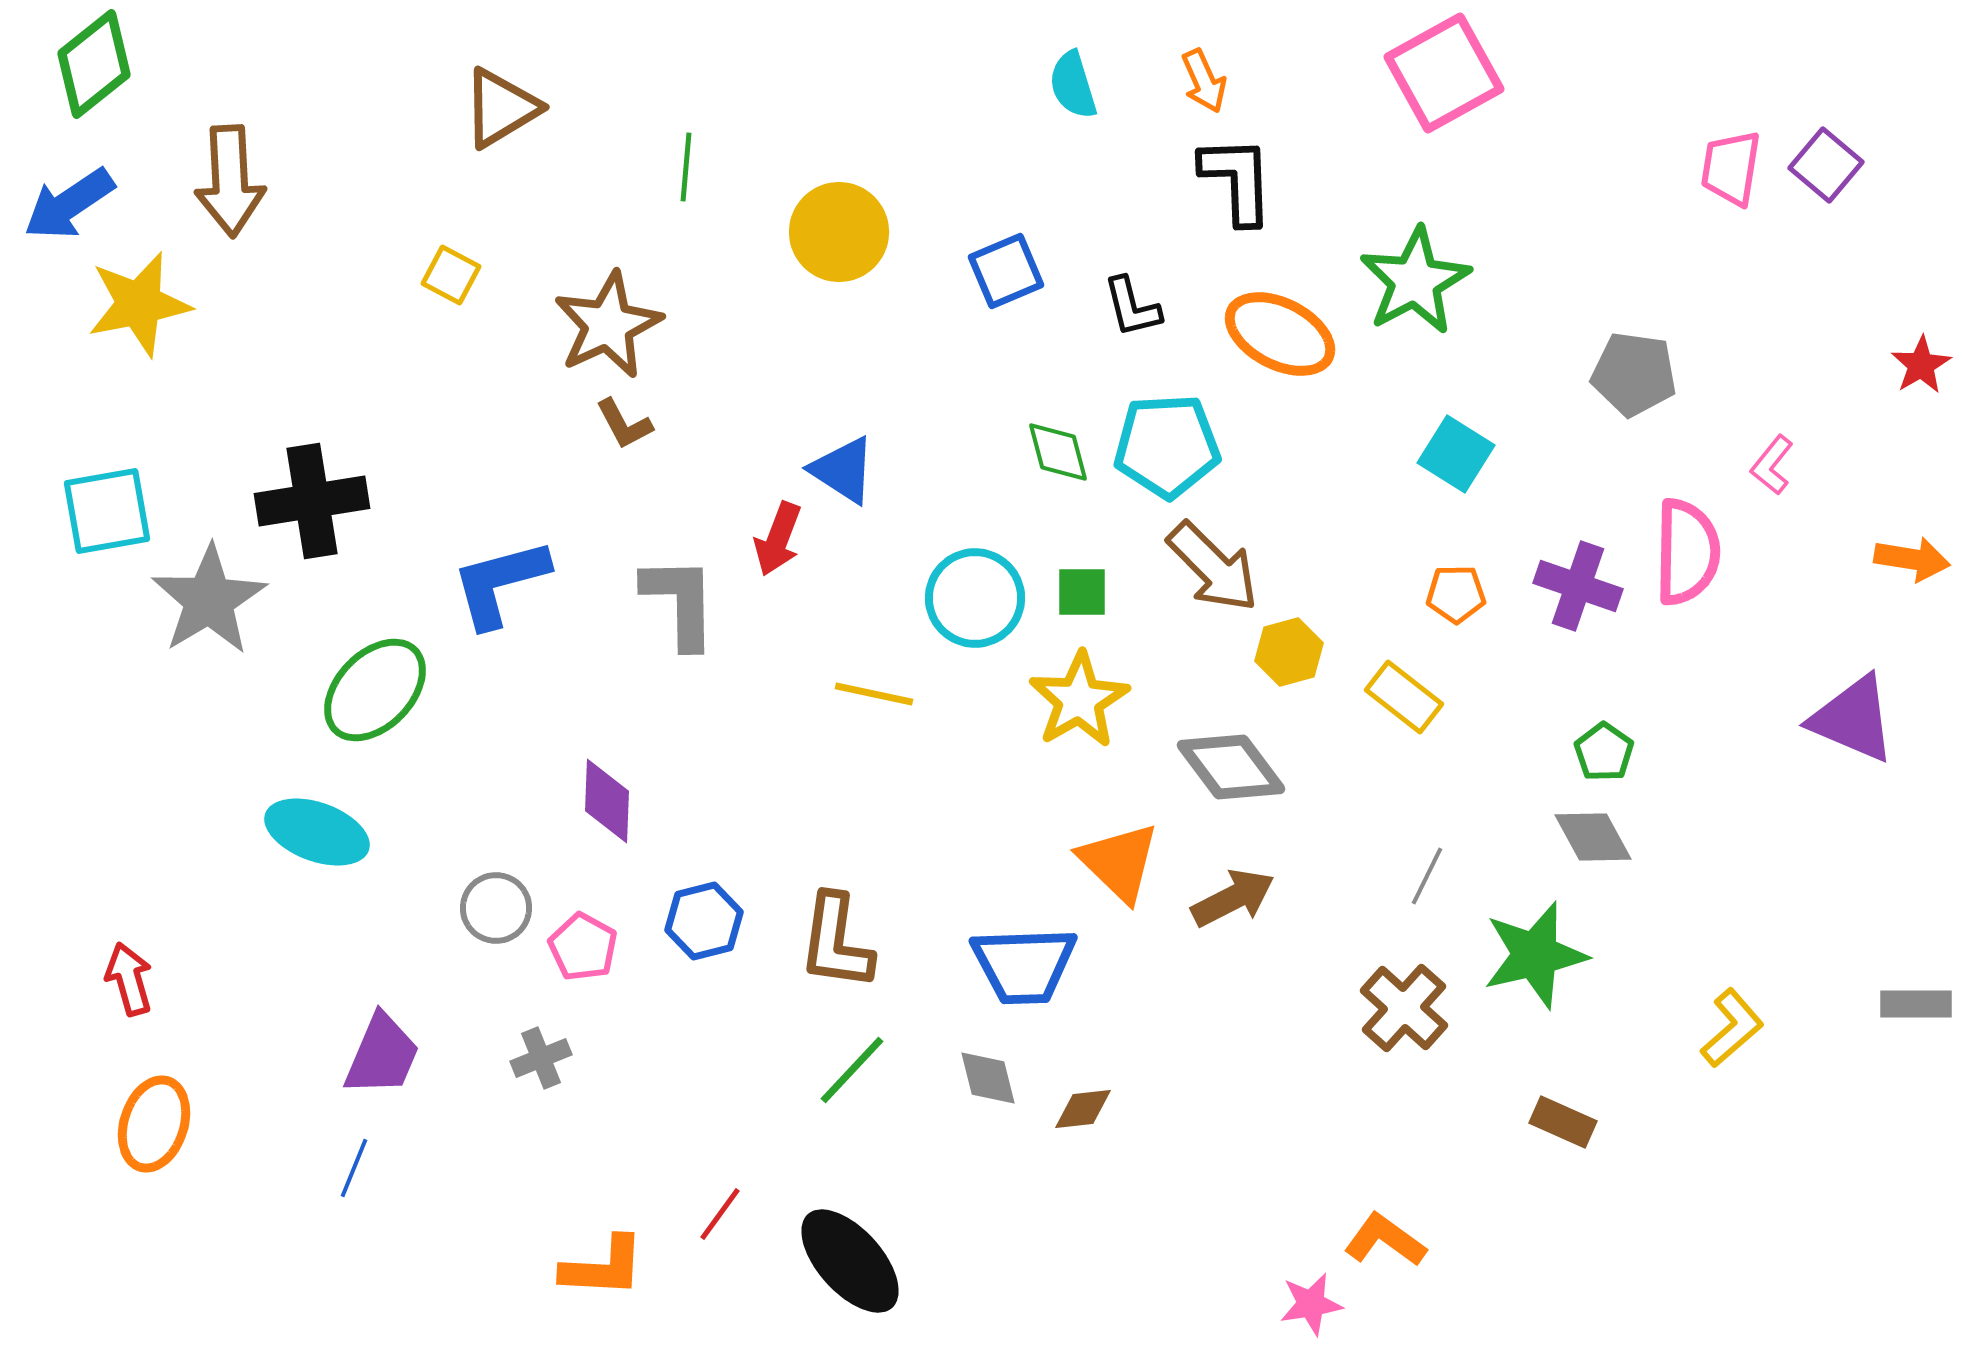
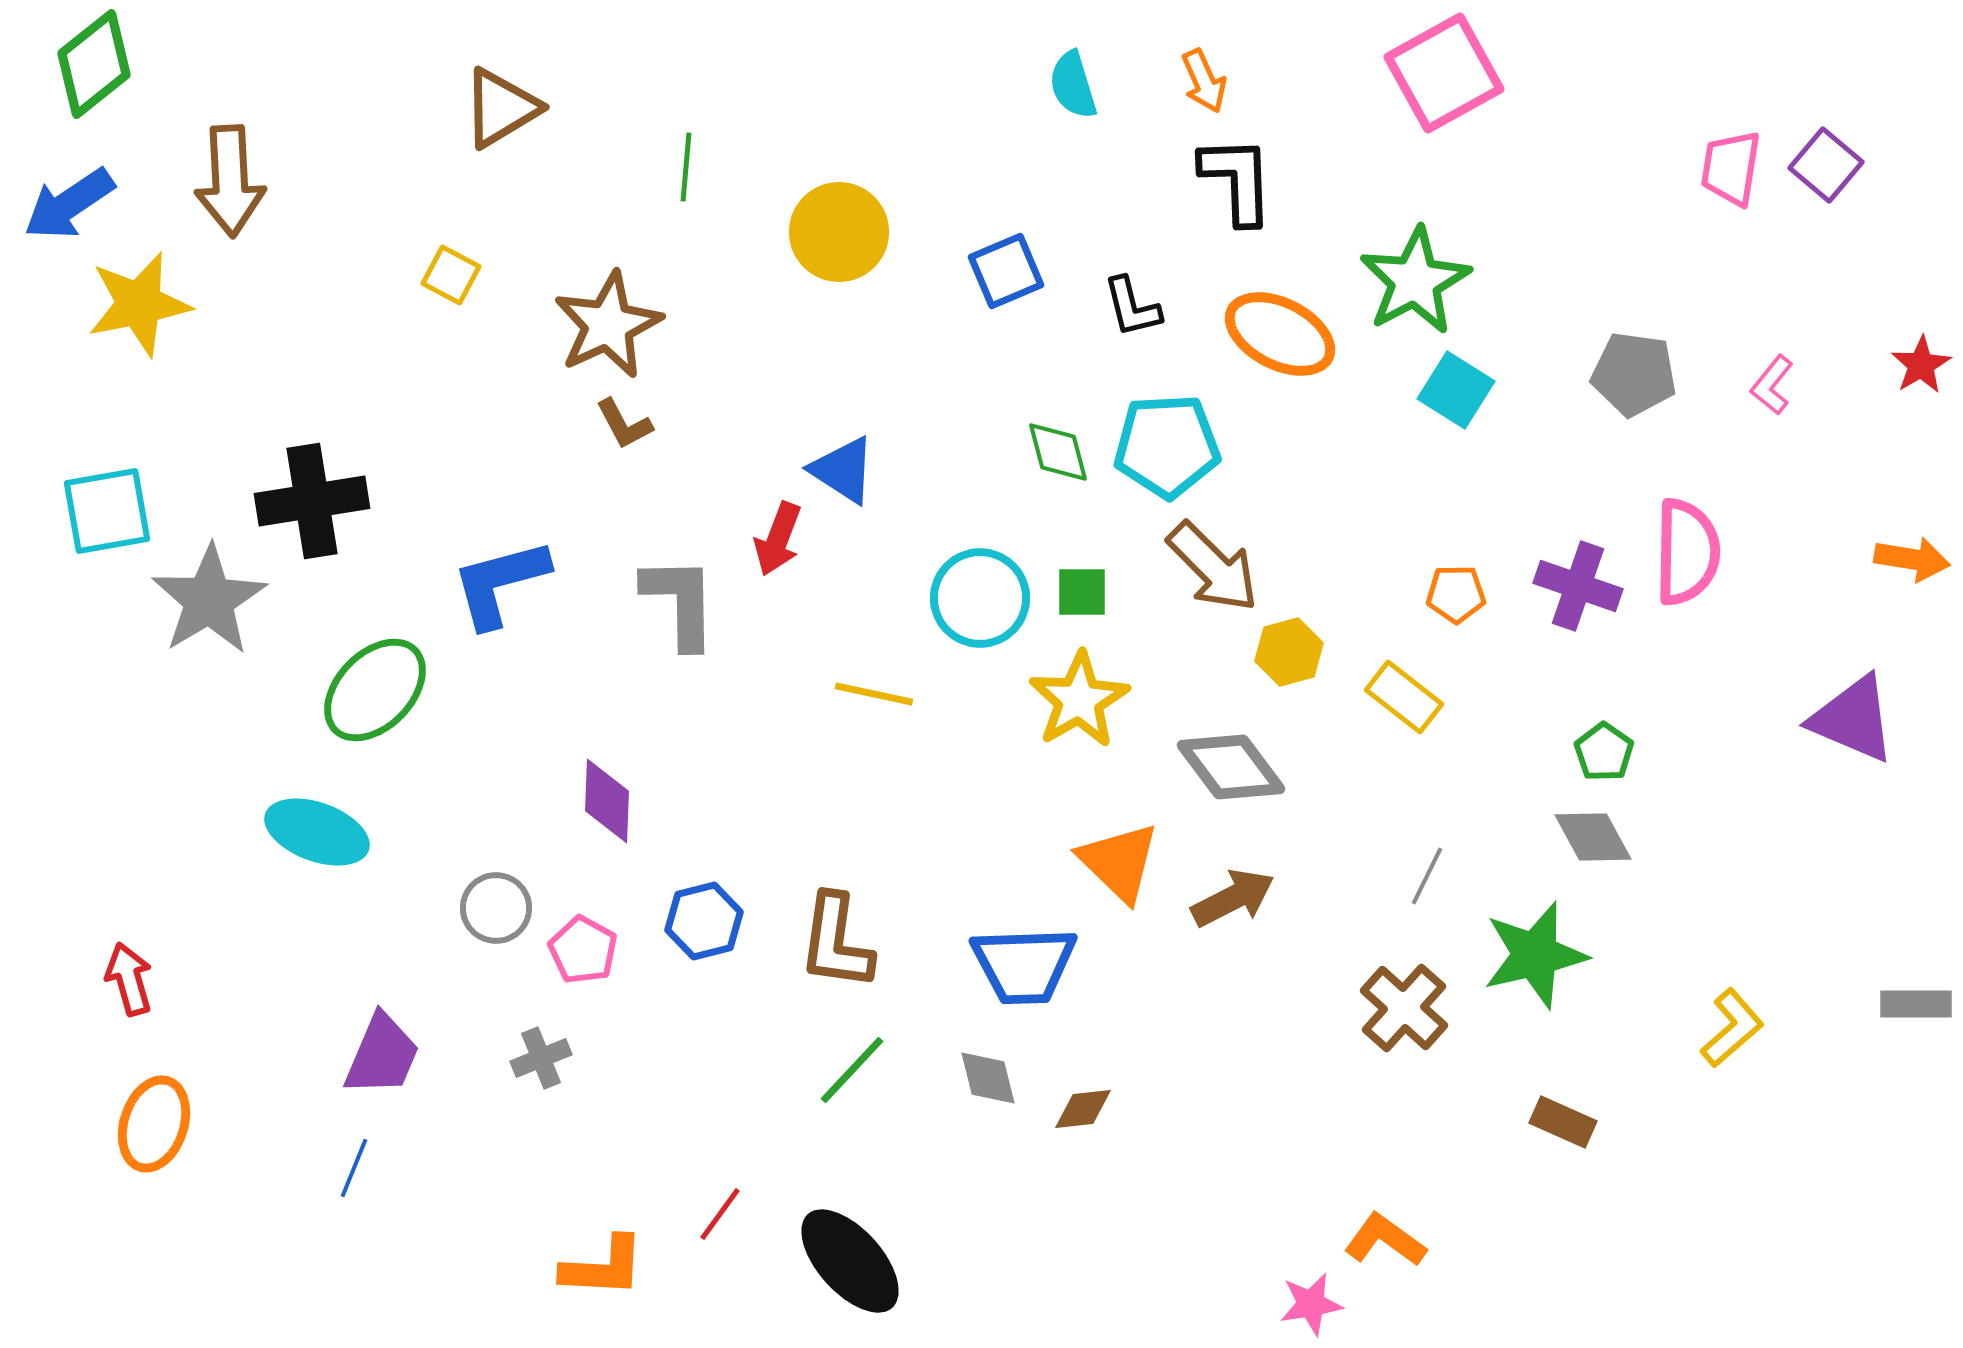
cyan square at (1456, 454): moved 64 px up
pink L-shape at (1772, 465): moved 80 px up
cyan circle at (975, 598): moved 5 px right
pink pentagon at (583, 947): moved 3 px down
